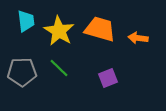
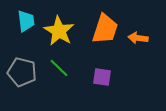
orange trapezoid: moved 5 px right; rotated 92 degrees clockwise
gray pentagon: rotated 16 degrees clockwise
purple square: moved 6 px left, 1 px up; rotated 30 degrees clockwise
